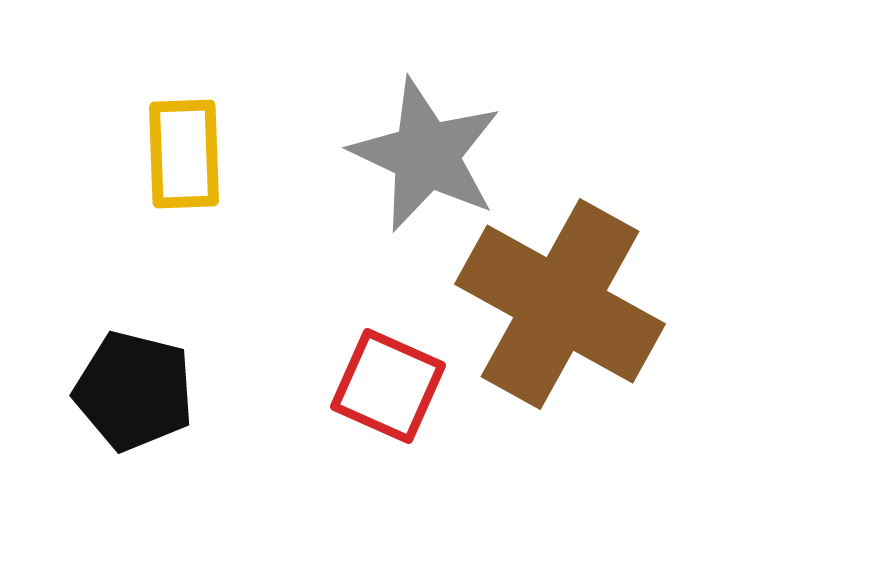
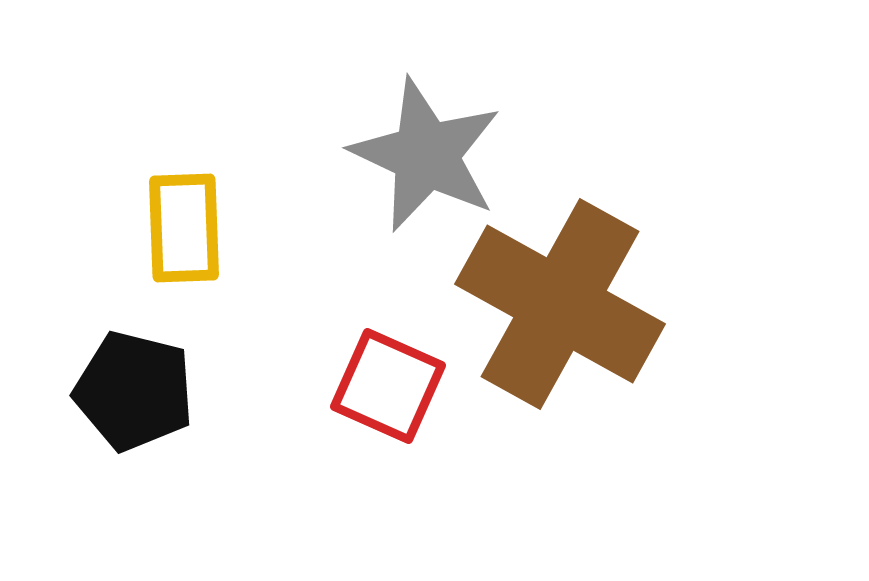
yellow rectangle: moved 74 px down
